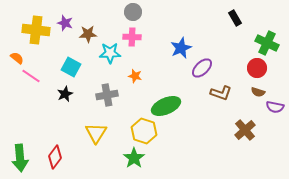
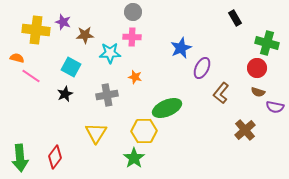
purple star: moved 2 px left, 1 px up
brown star: moved 3 px left, 1 px down
green cross: rotated 10 degrees counterclockwise
orange semicircle: rotated 24 degrees counterclockwise
purple ellipse: rotated 20 degrees counterclockwise
orange star: moved 1 px down
brown L-shape: rotated 110 degrees clockwise
green ellipse: moved 1 px right, 2 px down
yellow hexagon: rotated 20 degrees counterclockwise
